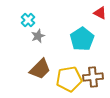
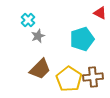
cyan pentagon: rotated 15 degrees clockwise
yellow pentagon: rotated 30 degrees counterclockwise
